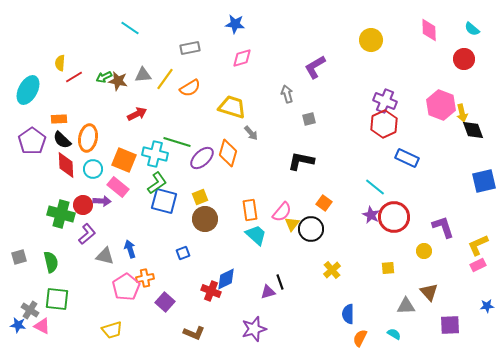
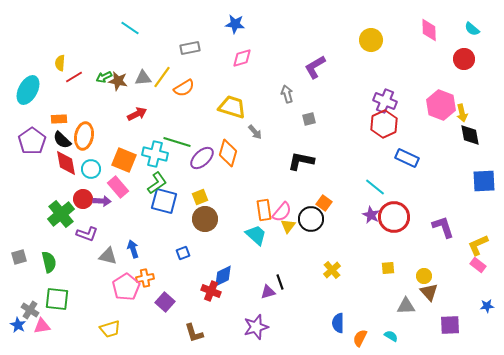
gray triangle at (143, 75): moved 3 px down
yellow line at (165, 79): moved 3 px left, 2 px up
orange semicircle at (190, 88): moved 6 px left
black diamond at (473, 130): moved 3 px left, 5 px down; rotated 10 degrees clockwise
gray arrow at (251, 133): moved 4 px right, 1 px up
orange ellipse at (88, 138): moved 4 px left, 2 px up
red diamond at (66, 165): moved 2 px up; rotated 8 degrees counterclockwise
cyan circle at (93, 169): moved 2 px left
blue square at (484, 181): rotated 10 degrees clockwise
pink rectangle at (118, 187): rotated 10 degrees clockwise
red circle at (83, 205): moved 6 px up
orange rectangle at (250, 210): moved 14 px right
green cross at (61, 214): rotated 36 degrees clockwise
yellow triangle at (292, 224): moved 4 px left, 2 px down
black circle at (311, 229): moved 10 px up
purple L-shape at (87, 234): rotated 60 degrees clockwise
blue arrow at (130, 249): moved 3 px right
yellow circle at (424, 251): moved 25 px down
gray triangle at (105, 256): moved 3 px right
green semicircle at (51, 262): moved 2 px left
pink rectangle at (478, 265): rotated 63 degrees clockwise
blue diamond at (226, 279): moved 3 px left, 3 px up
blue semicircle at (348, 314): moved 10 px left, 9 px down
blue star at (18, 325): rotated 21 degrees clockwise
pink triangle at (42, 326): rotated 36 degrees counterclockwise
purple star at (254, 329): moved 2 px right, 2 px up
yellow trapezoid at (112, 330): moved 2 px left, 1 px up
brown L-shape at (194, 333): rotated 50 degrees clockwise
cyan semicircle at (394, 334): moved 3 px left, 2 px down
